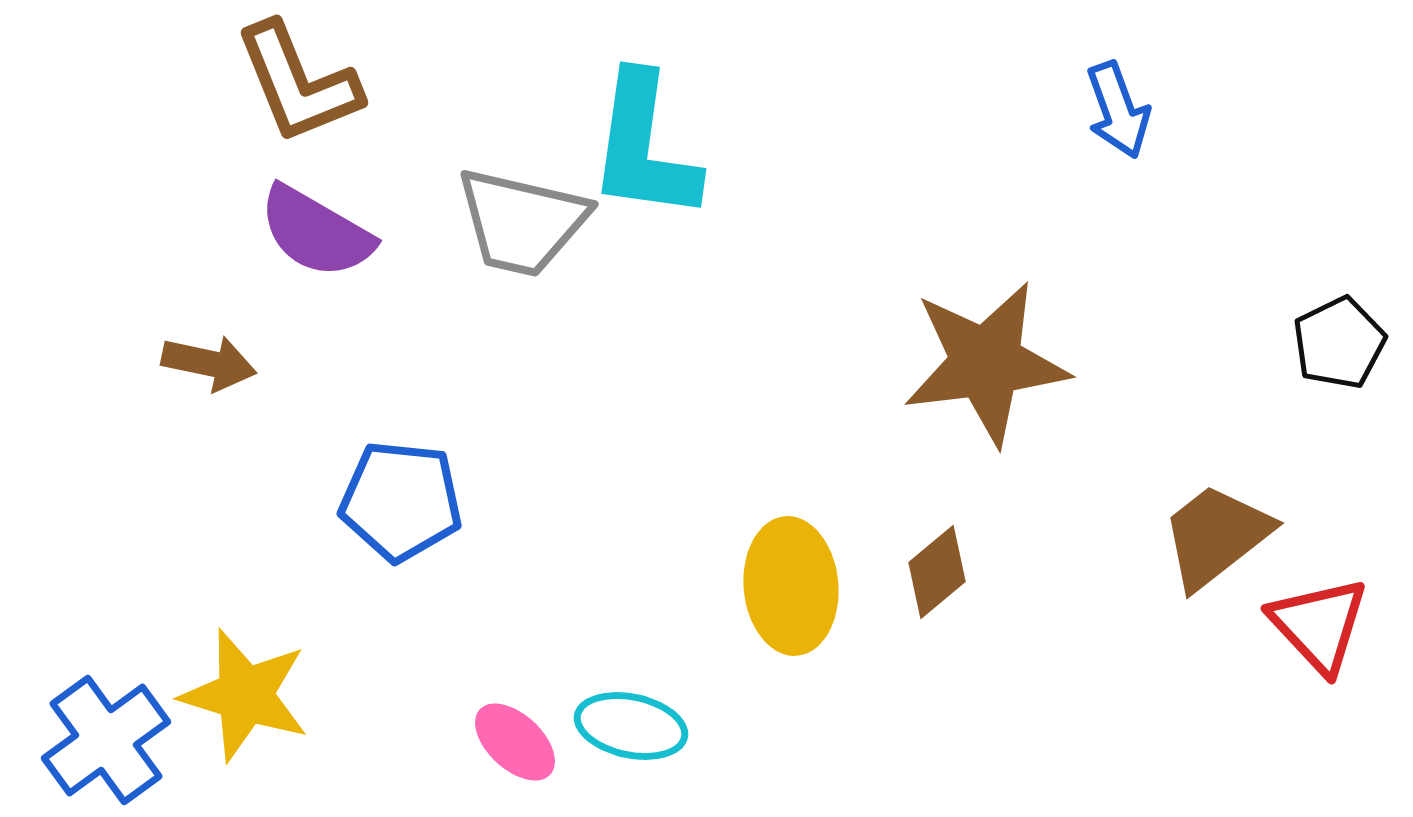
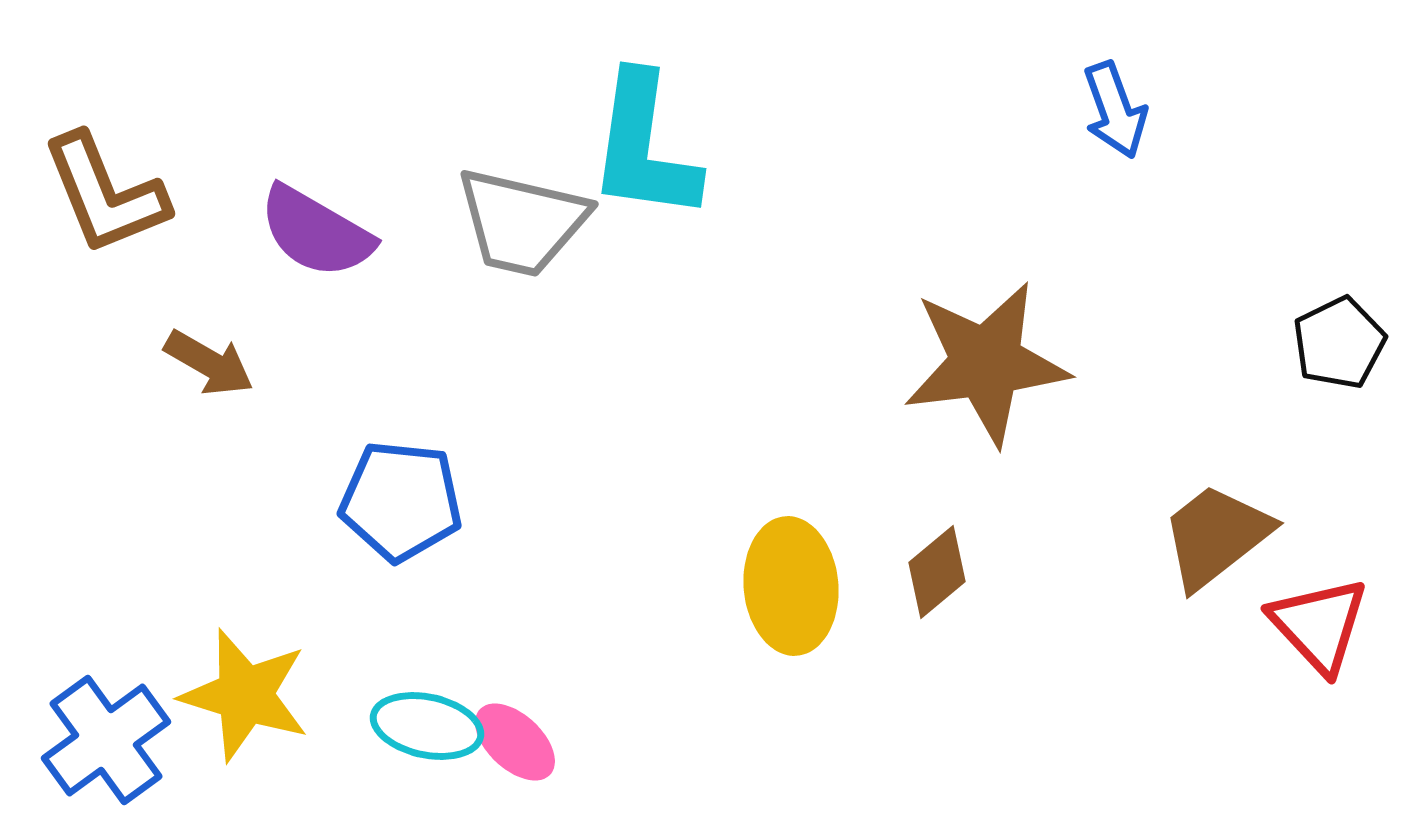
brown L-shape: moved 193 px left, 111 px down
blue arrow: moved 3 px left
brown arrow: rotated 18 degrees clockwise
cyan ellipse: moved 204 px left
